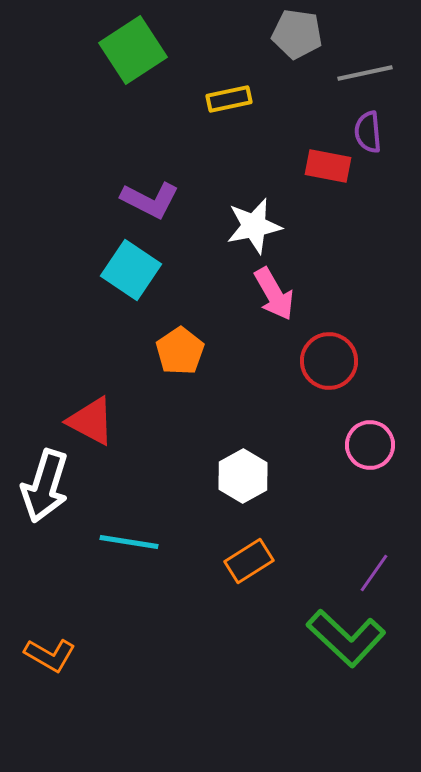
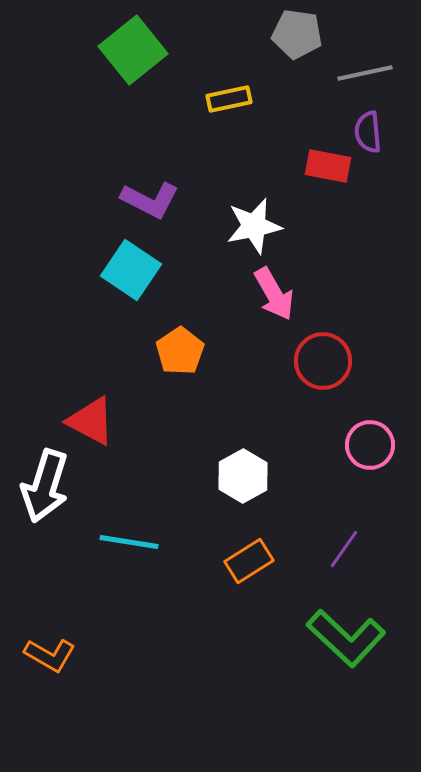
green square: rotated 6 degrees counterclockwise
red circle: moved 6 px left
purple line: moved 30 px left, 24 px up
